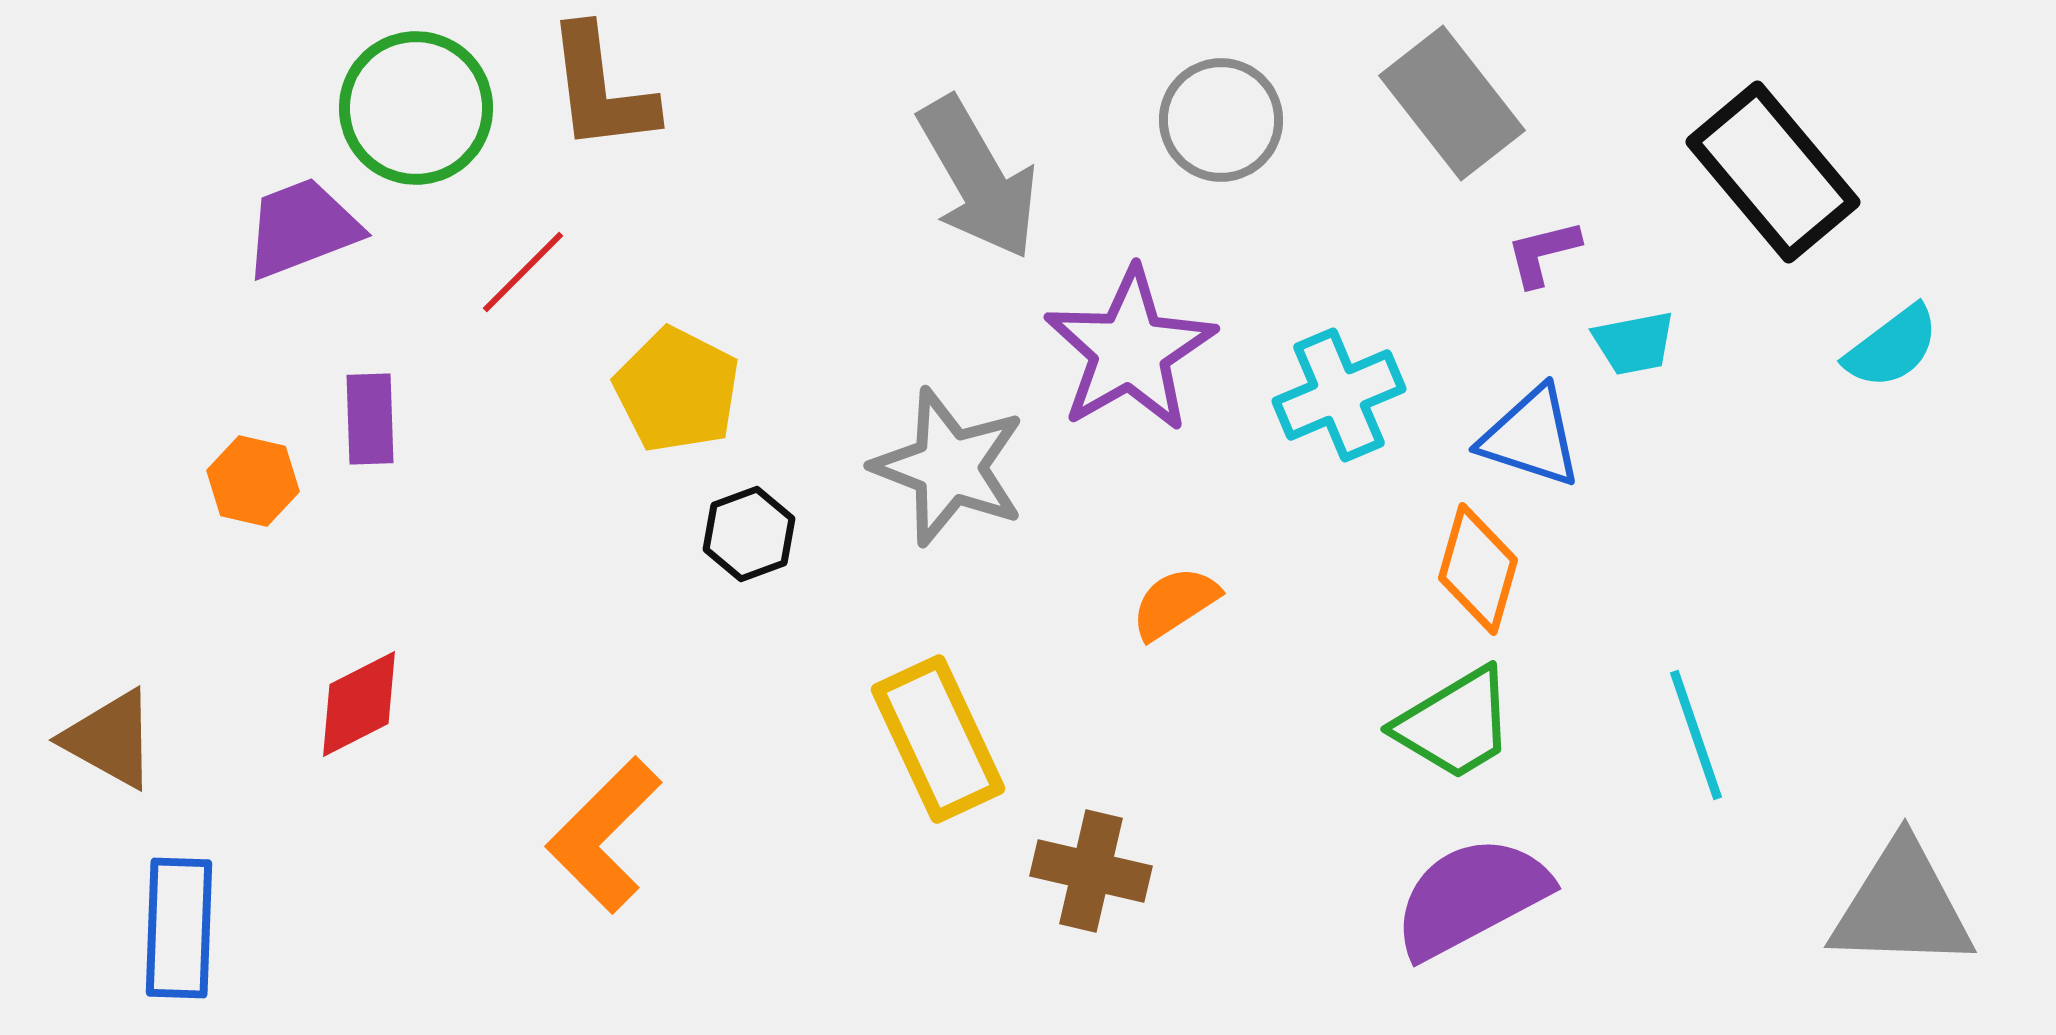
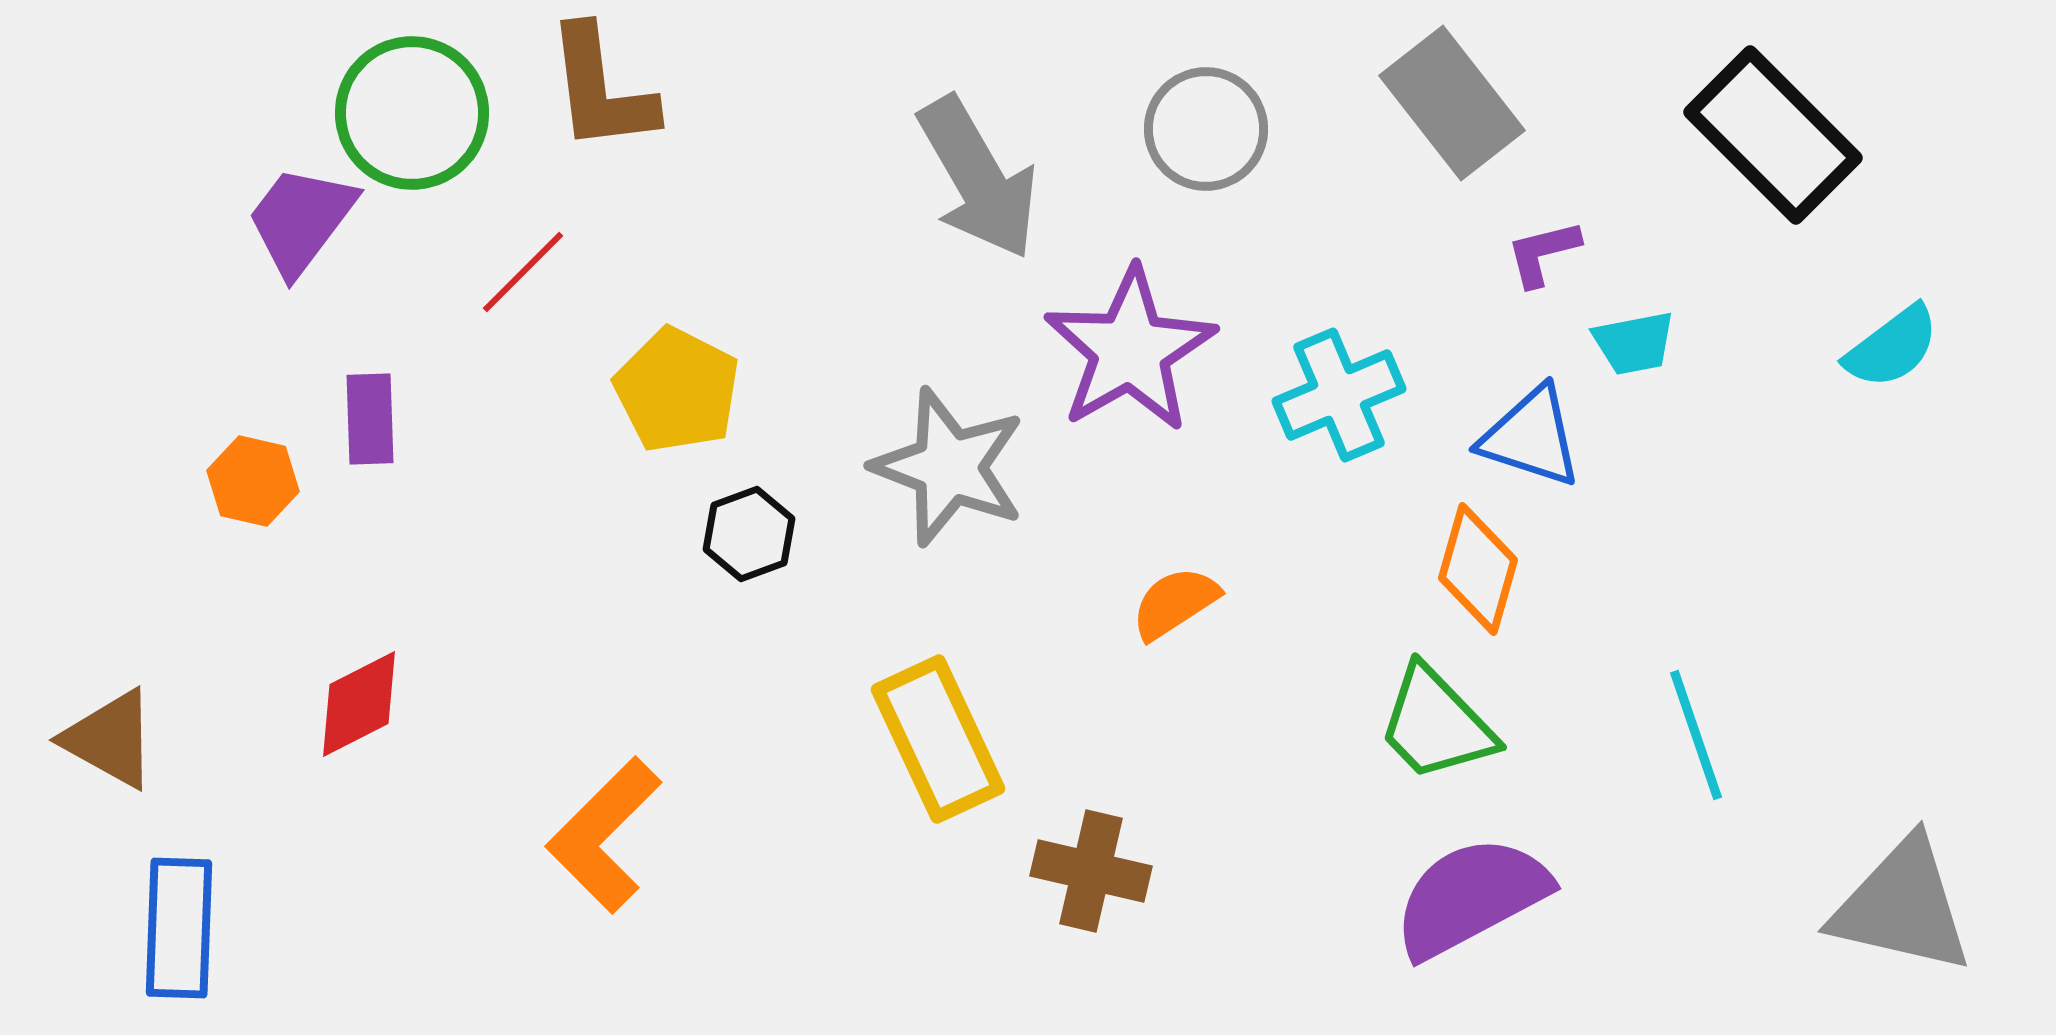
green circle: moved 4 px left, 5 px down
gray circle: moved 15 px left, 9 px down
black rectangle: moved 37 px up; rotated 5 degrees counterclockwise
purple trapezoid: moved 1 px left, 8 px up; rotated 32 degrees counterclockwise
green trapezoid: moved 19 px left; rotated 77 degrees clockwise
gray triangle: rotated 11 degrees clockwise
